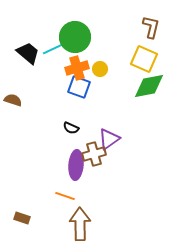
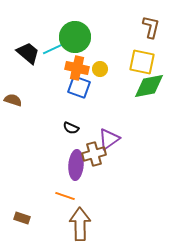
yellow square: moved 2 px left, 3 px down; rotated 12 degrees counterclockwise
orange cross: rotated 30 degrees clockwise
